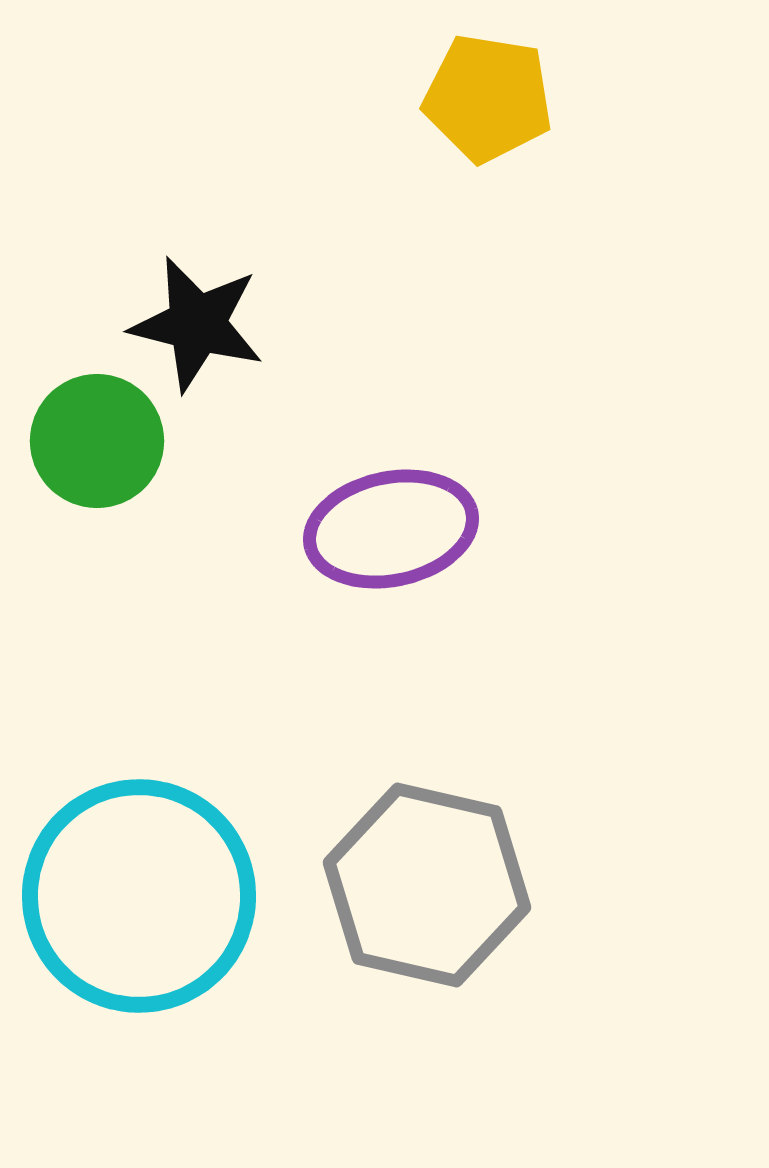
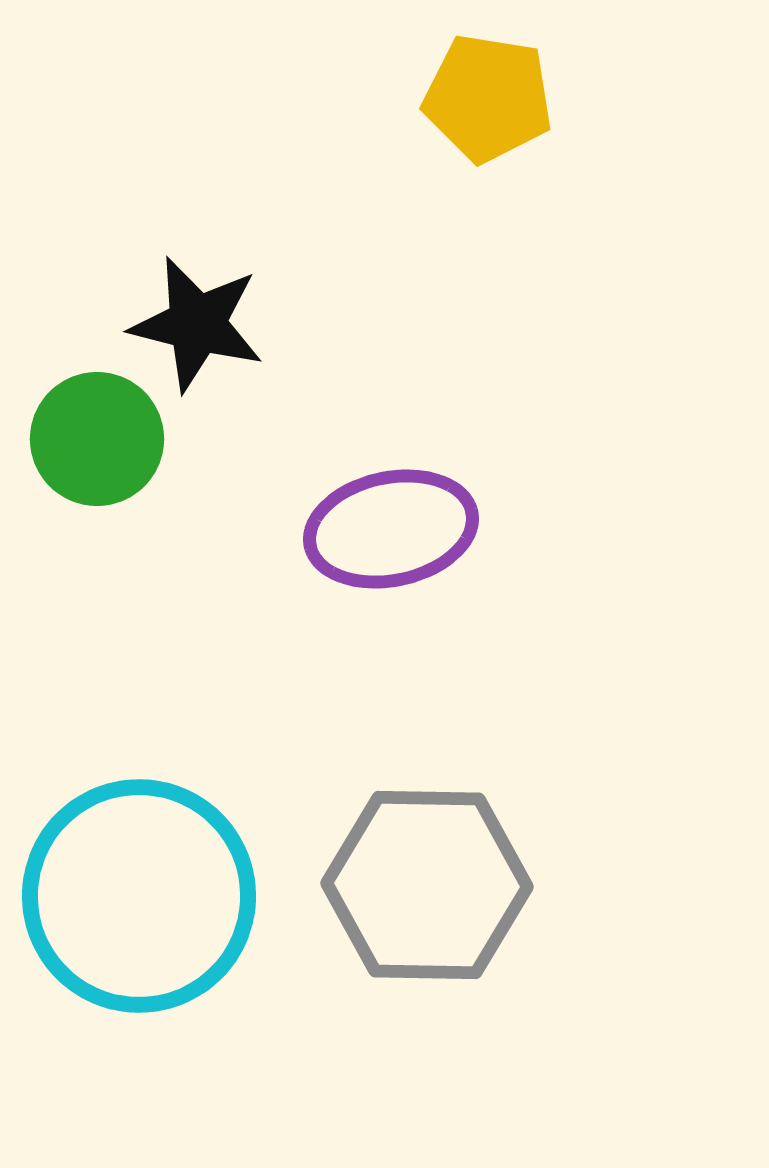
green circle: moved 2 px up
gray hexagon: rotated 12 degrees counterclockwise
